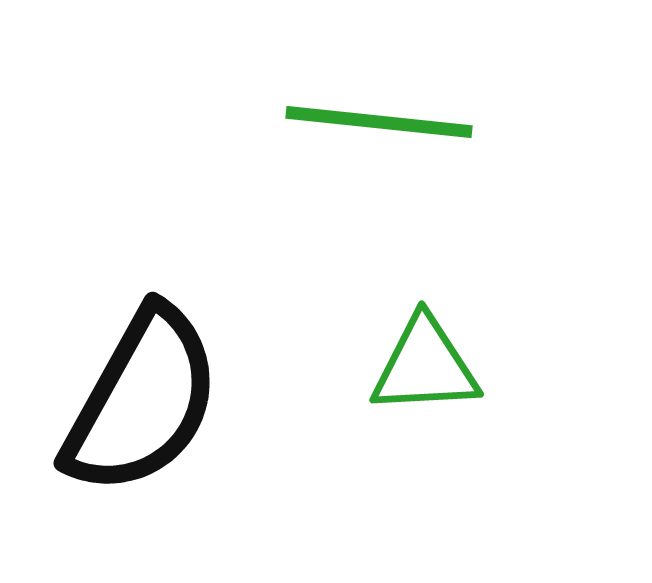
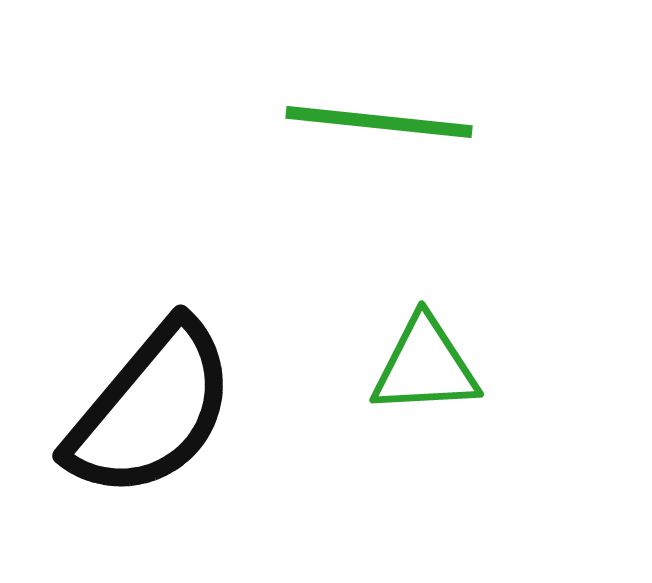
black semicircle: moved 9 px right, 9 px down; rotated 11 degrees clockwise
